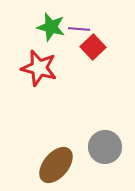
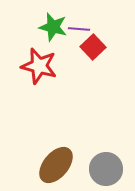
green star: moved 2 px right
red star: moved 2 px up
gray circle: moved 1 px right, 22 px down
